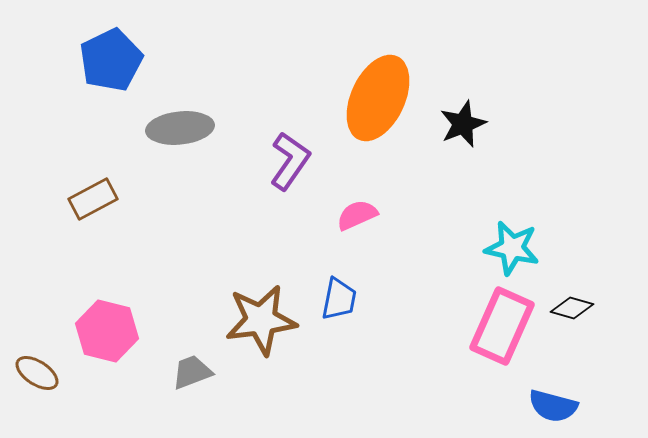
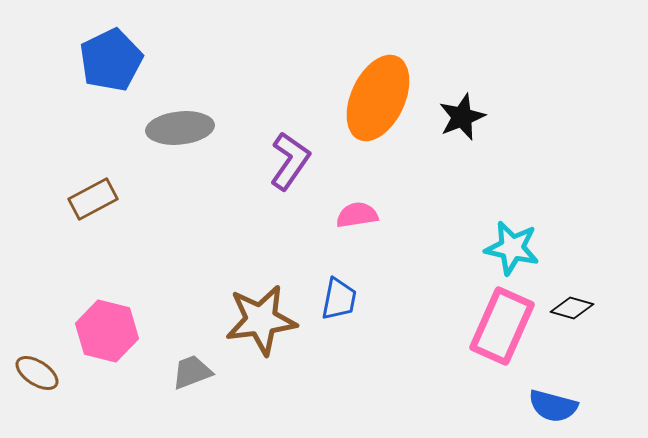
black star: moved 1 px left, 7 px up
pink semicircle: rotated 15 degrees clockwise
